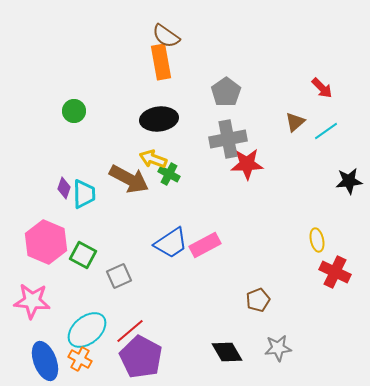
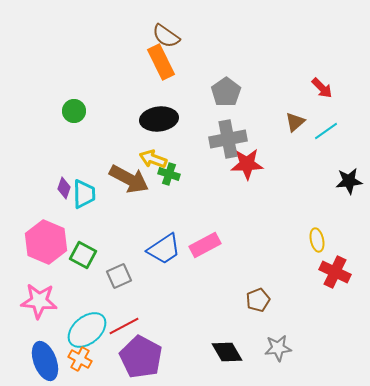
orange rectangle: rotated 16 degrees counterclockwise
green cross: rotated 10 degrees counterclockwise
blue trapezoid: moved 7 px left, 6 px down
pink star: moved 7 px right
red line: moved 6 px left, 5 px up; rotated 12 degrees clockwise
